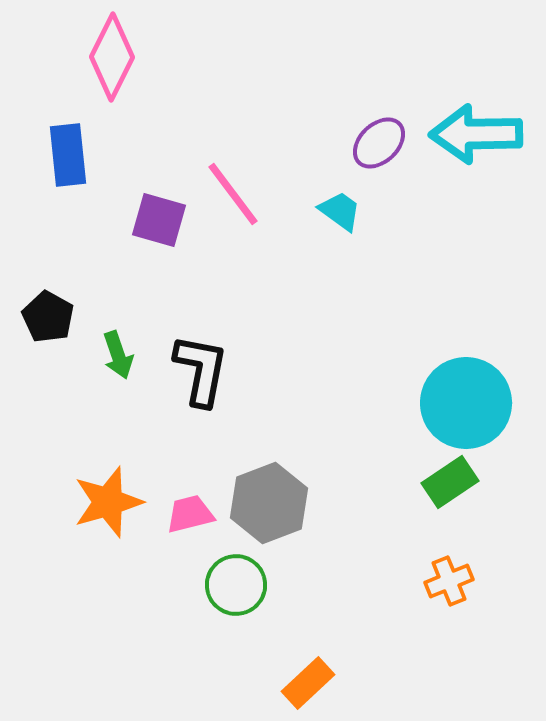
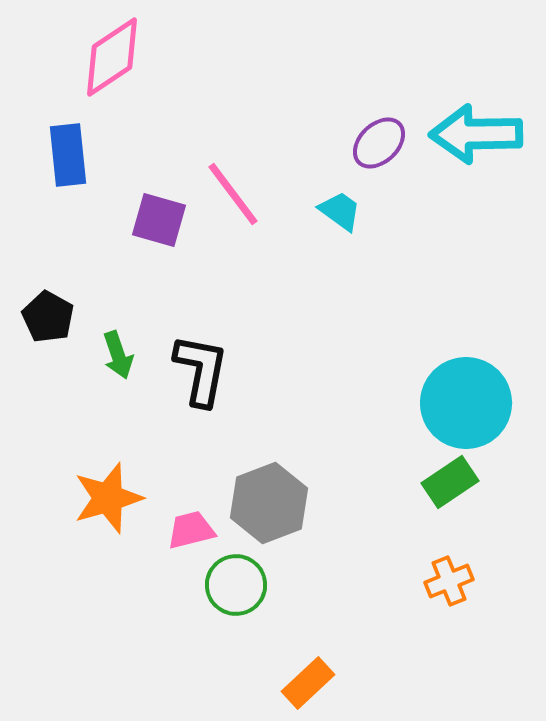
pink diamond: rotated 30 degrees clockwise
orange star: moved 4 px up
pink trapezoid: moved 1 px right, 16 px down
